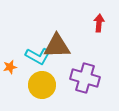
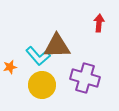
cyan L-shape: rotated 20 degrees clockwise
